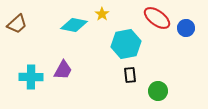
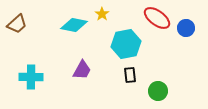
purple trapezoid: moved 19 px right
